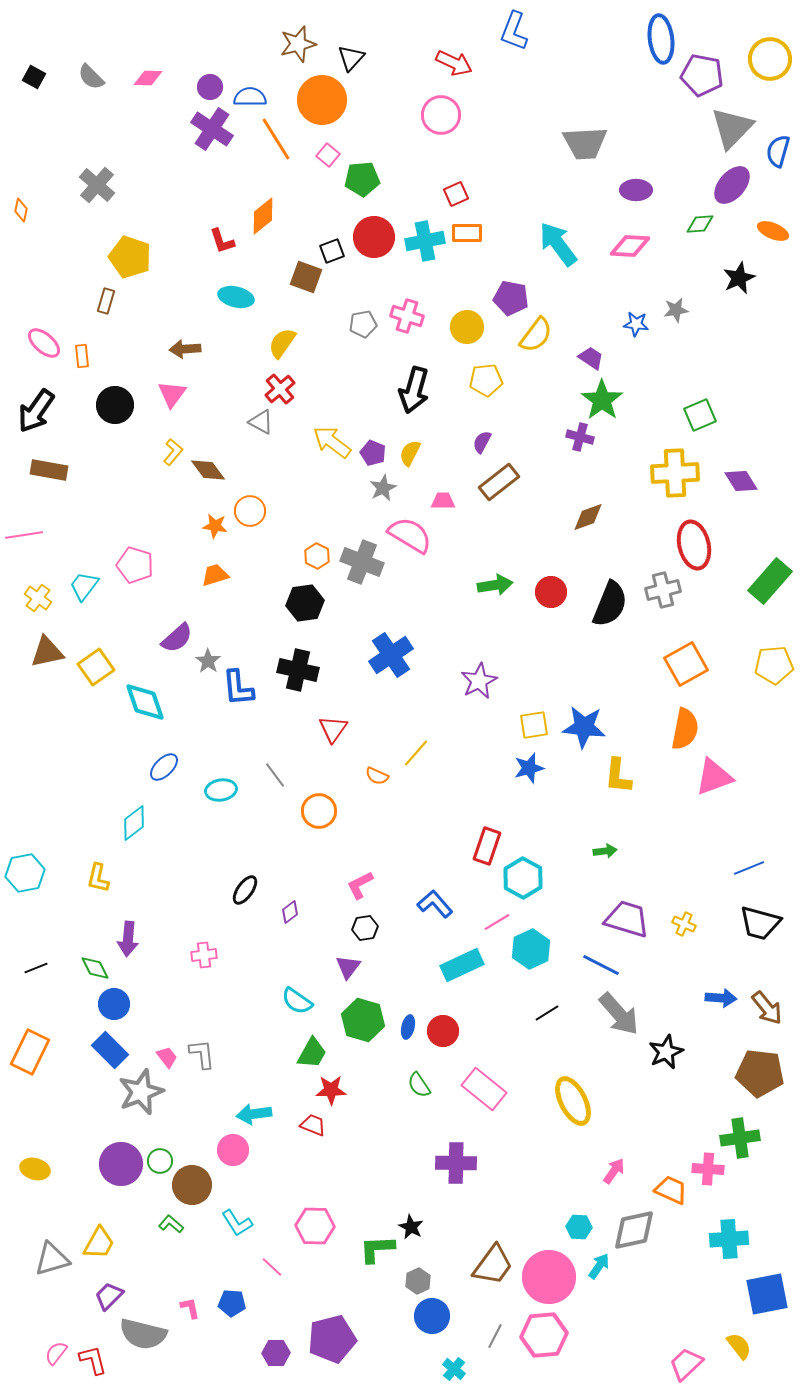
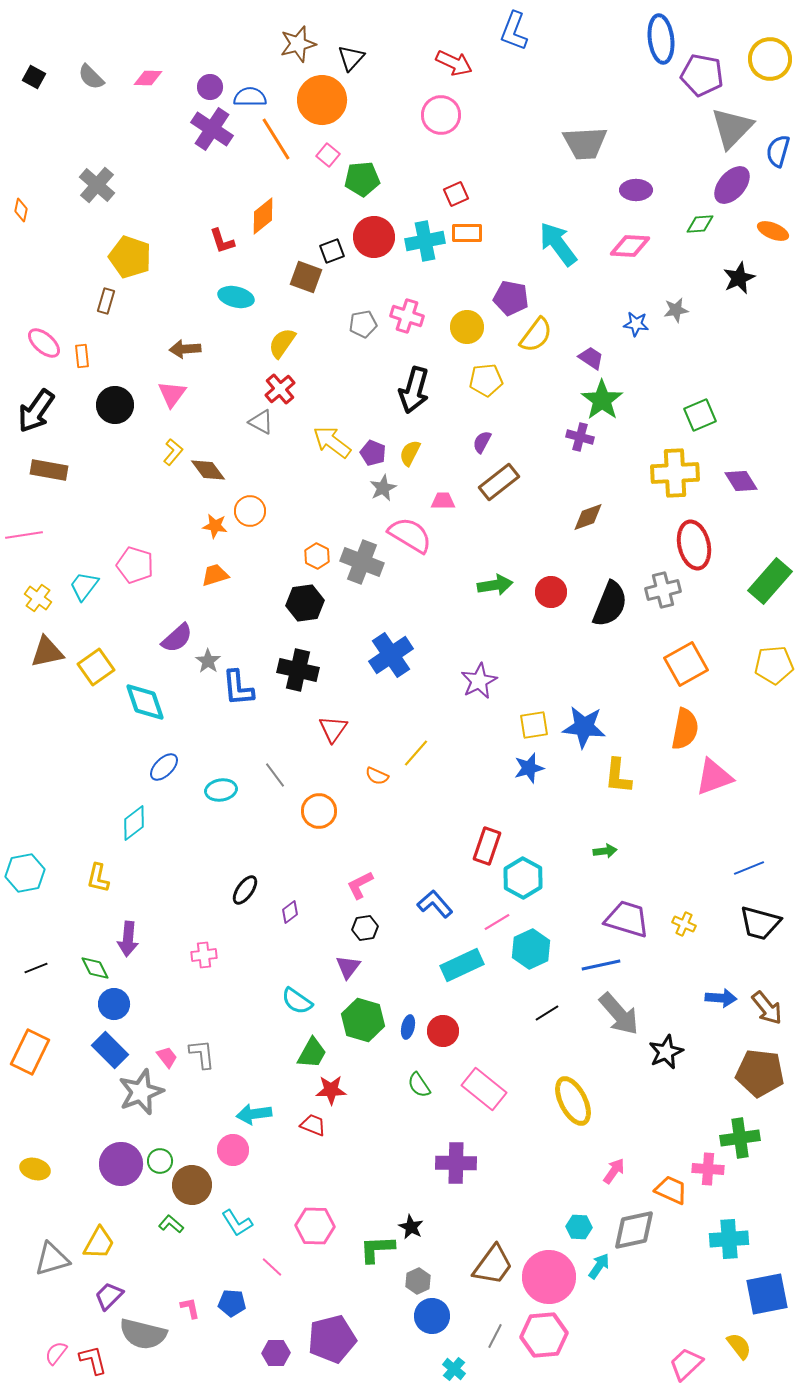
blue line at (601, 965): rotated 39 degrees counterclockwise
